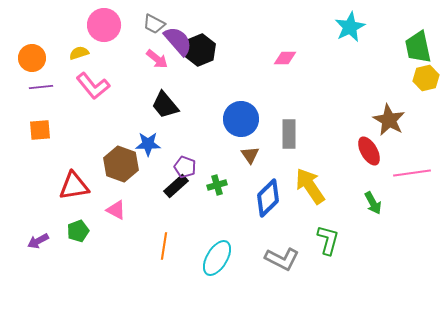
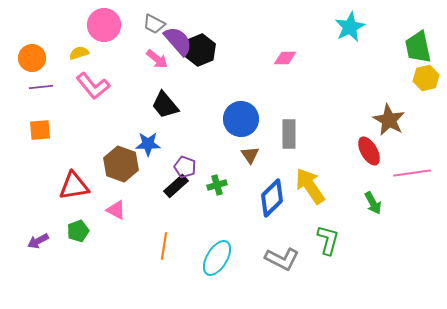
blue diamond: moved 4 px right
